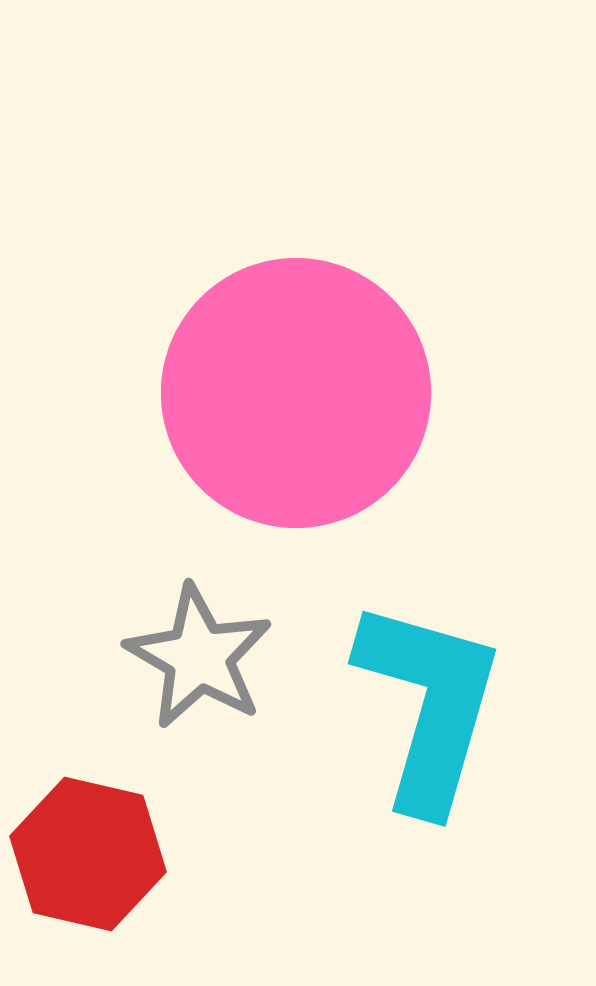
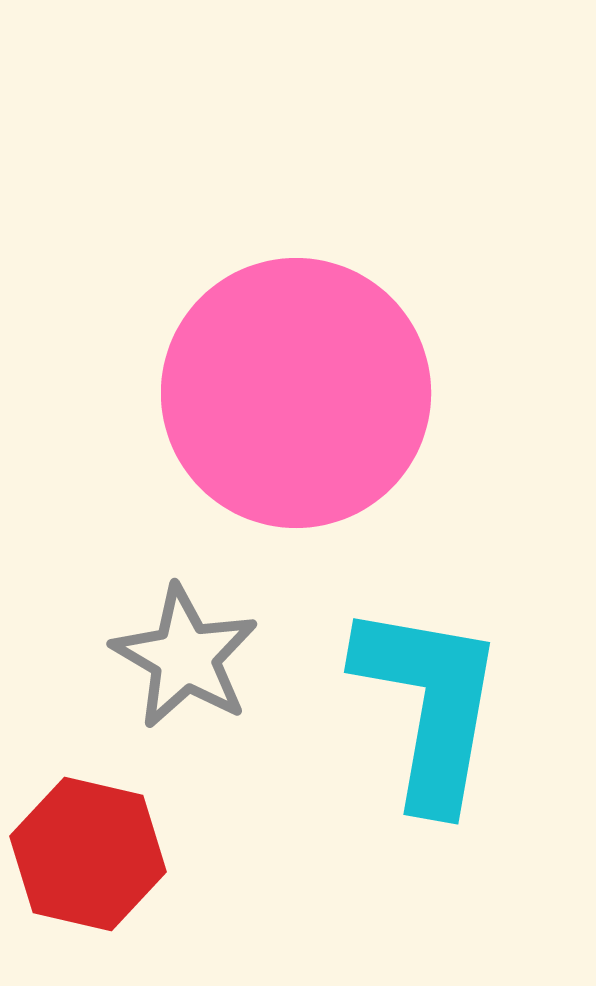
gray star: moved 14 px left
cyan L-shape: rotated 6 degrees counterclockwise
